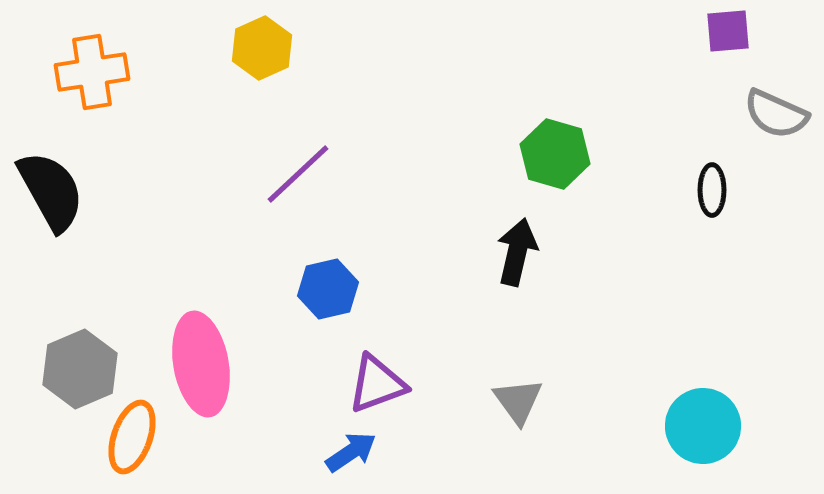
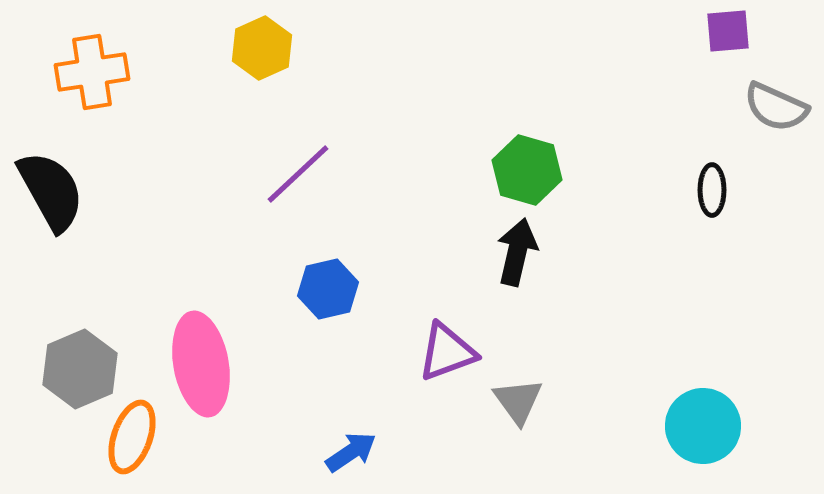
gray semicircle: moved 7 px up
green hexagon: moved 28 px left, 16 px down
purple triangle: moved 70 px right, 32 px up
